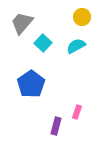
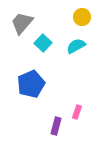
blue pentagon: rotated 12 degrees clockwise
